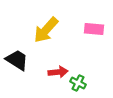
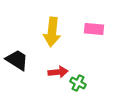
yellow arrow: moved 6 px right, 2 px down; rotated 36 degrees counterclockwise
